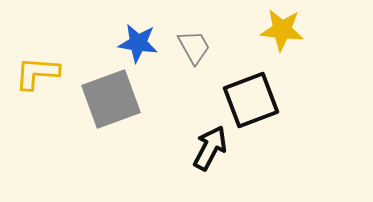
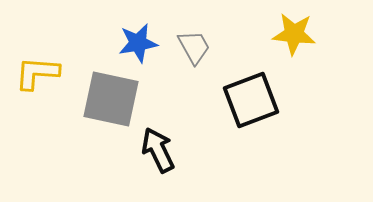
yellow star: moved 12 px right, 4 px down
blue star: rotated 18 degrees counterclockwise
gray square: rotated 32 degrees clockwise
black arrow: moved 52 px left, 2 px down; rotated 54 degrees counterclockwise
